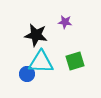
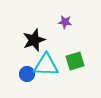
black star: moved 2 px left, 5 px down; rotated 30 degrees counterclockwise
cyan triangle: moved 5 px right, 3 px down
